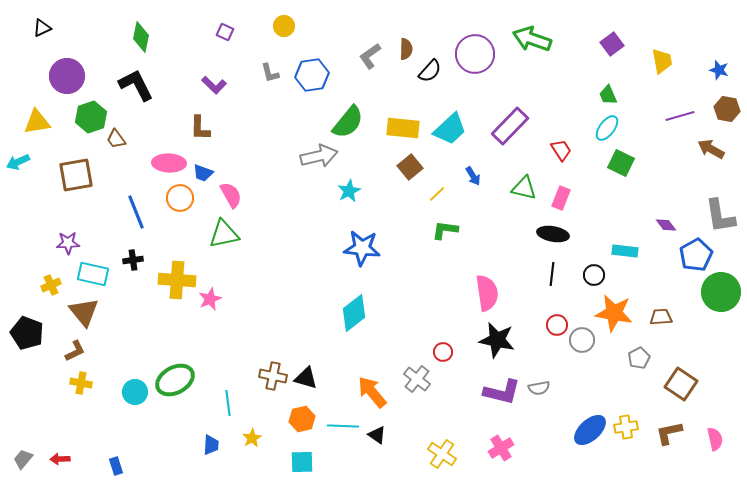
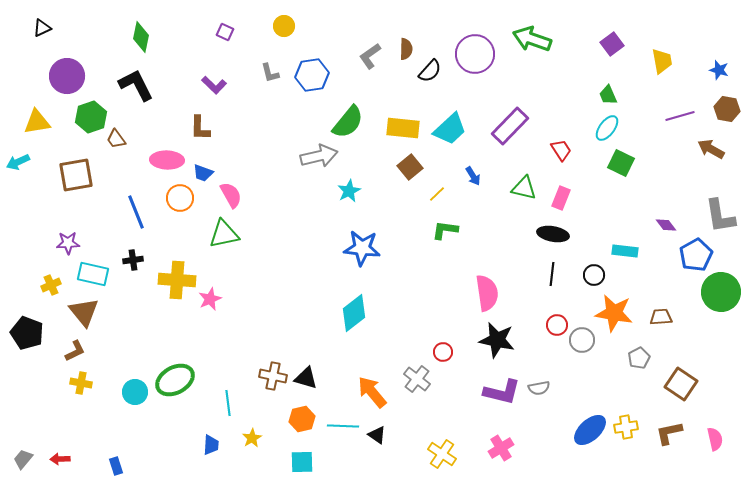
pink ellipse at (169, 163): moved 2 px left, 3 px up
